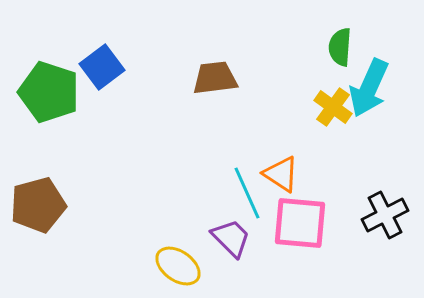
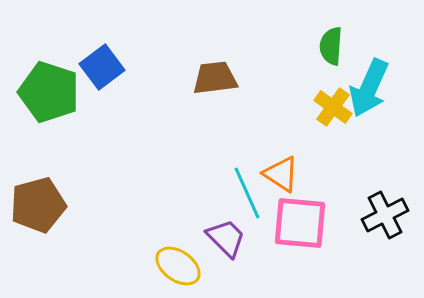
green semicircle: moved 9 px left, 1 px up
purple trapezoid: moved 5 px left
